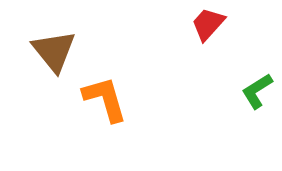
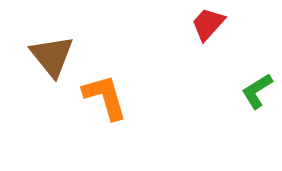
brown triangle: moved 2 px left, 5 px down
orange L-shape: moved 2 px up
